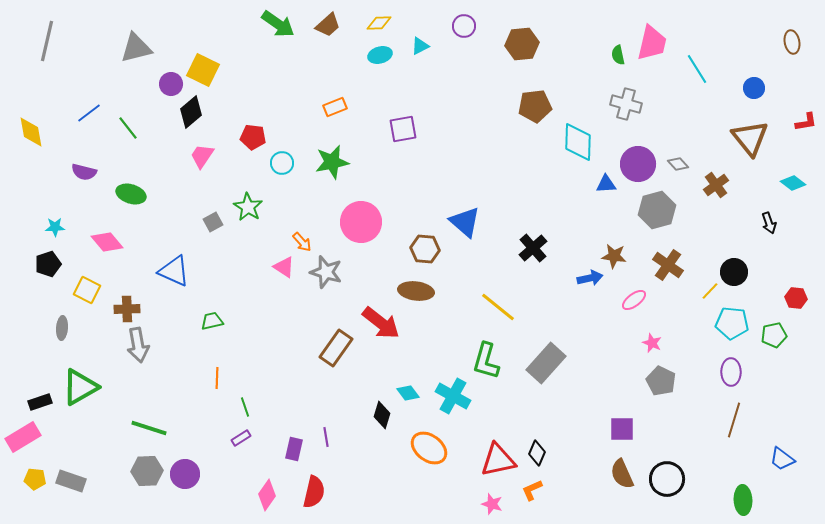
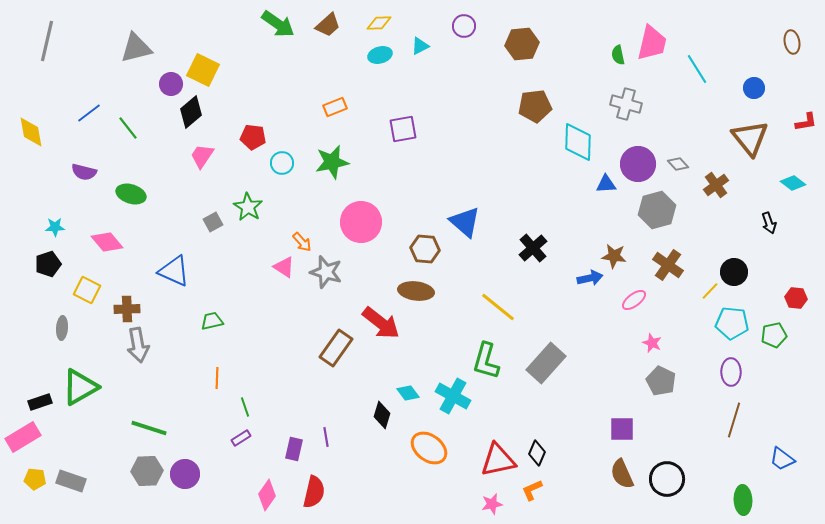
pink star at (492, 504): rotated 30 degrees counterclockwise
